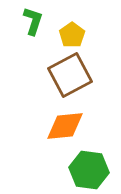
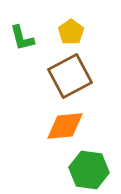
green L-shape: moved 11 px left, 17 px down; rotated 148 degrees clockwise
yellow pentagon: moved 1 px left, 3 px up
brown square: moved 1 px down
